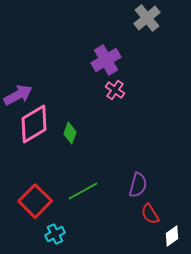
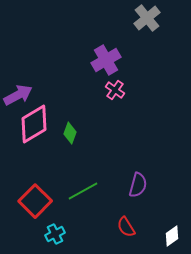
red semicircle: moved 24 px left, 13 px down
